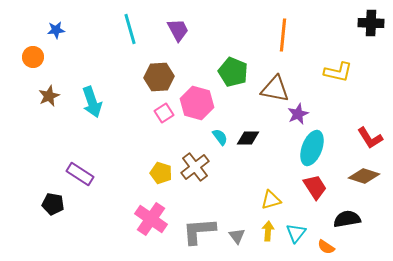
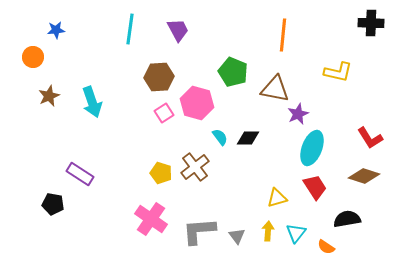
cyan line: rotated 24 degrees clockwise
yellow triangle: moved 6 px right, 2 px up
